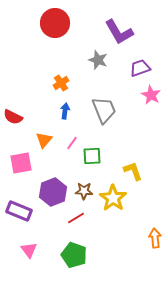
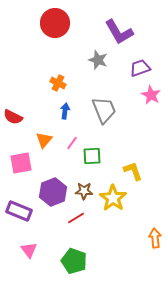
orange cross: moved 3 px left; rotated 28 degrees counterclockwise
green pentagon: moved 6 px down
